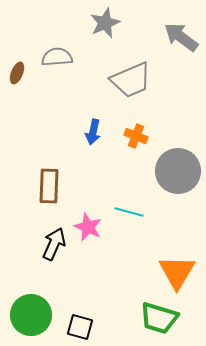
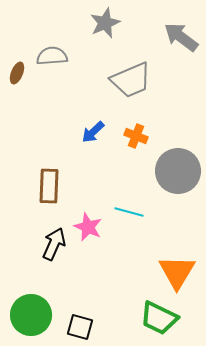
gray semicircle: moved 5 px left, 1 px up
blue arrow: rotated 35 degrees clockwise
green trapezoid: rotated 9 degrees clockwise
